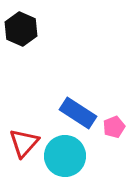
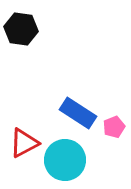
black hexagon: rotated 16 degrees counterclockwise
red triangle: rotated 20 degrees clockwise
cyan circle: moved 4 px down
